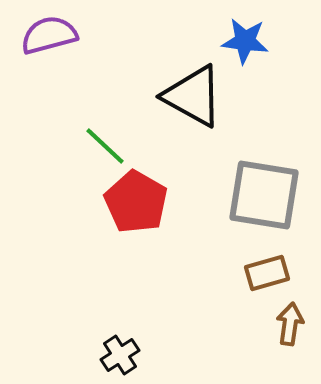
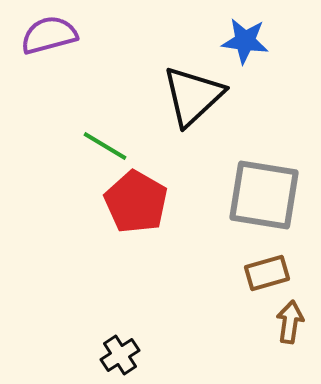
black triangle: rotated 48 degrees clockwise
green line: rotated 12 degrees counterclockwise
brown arrow: moved 2 px up
